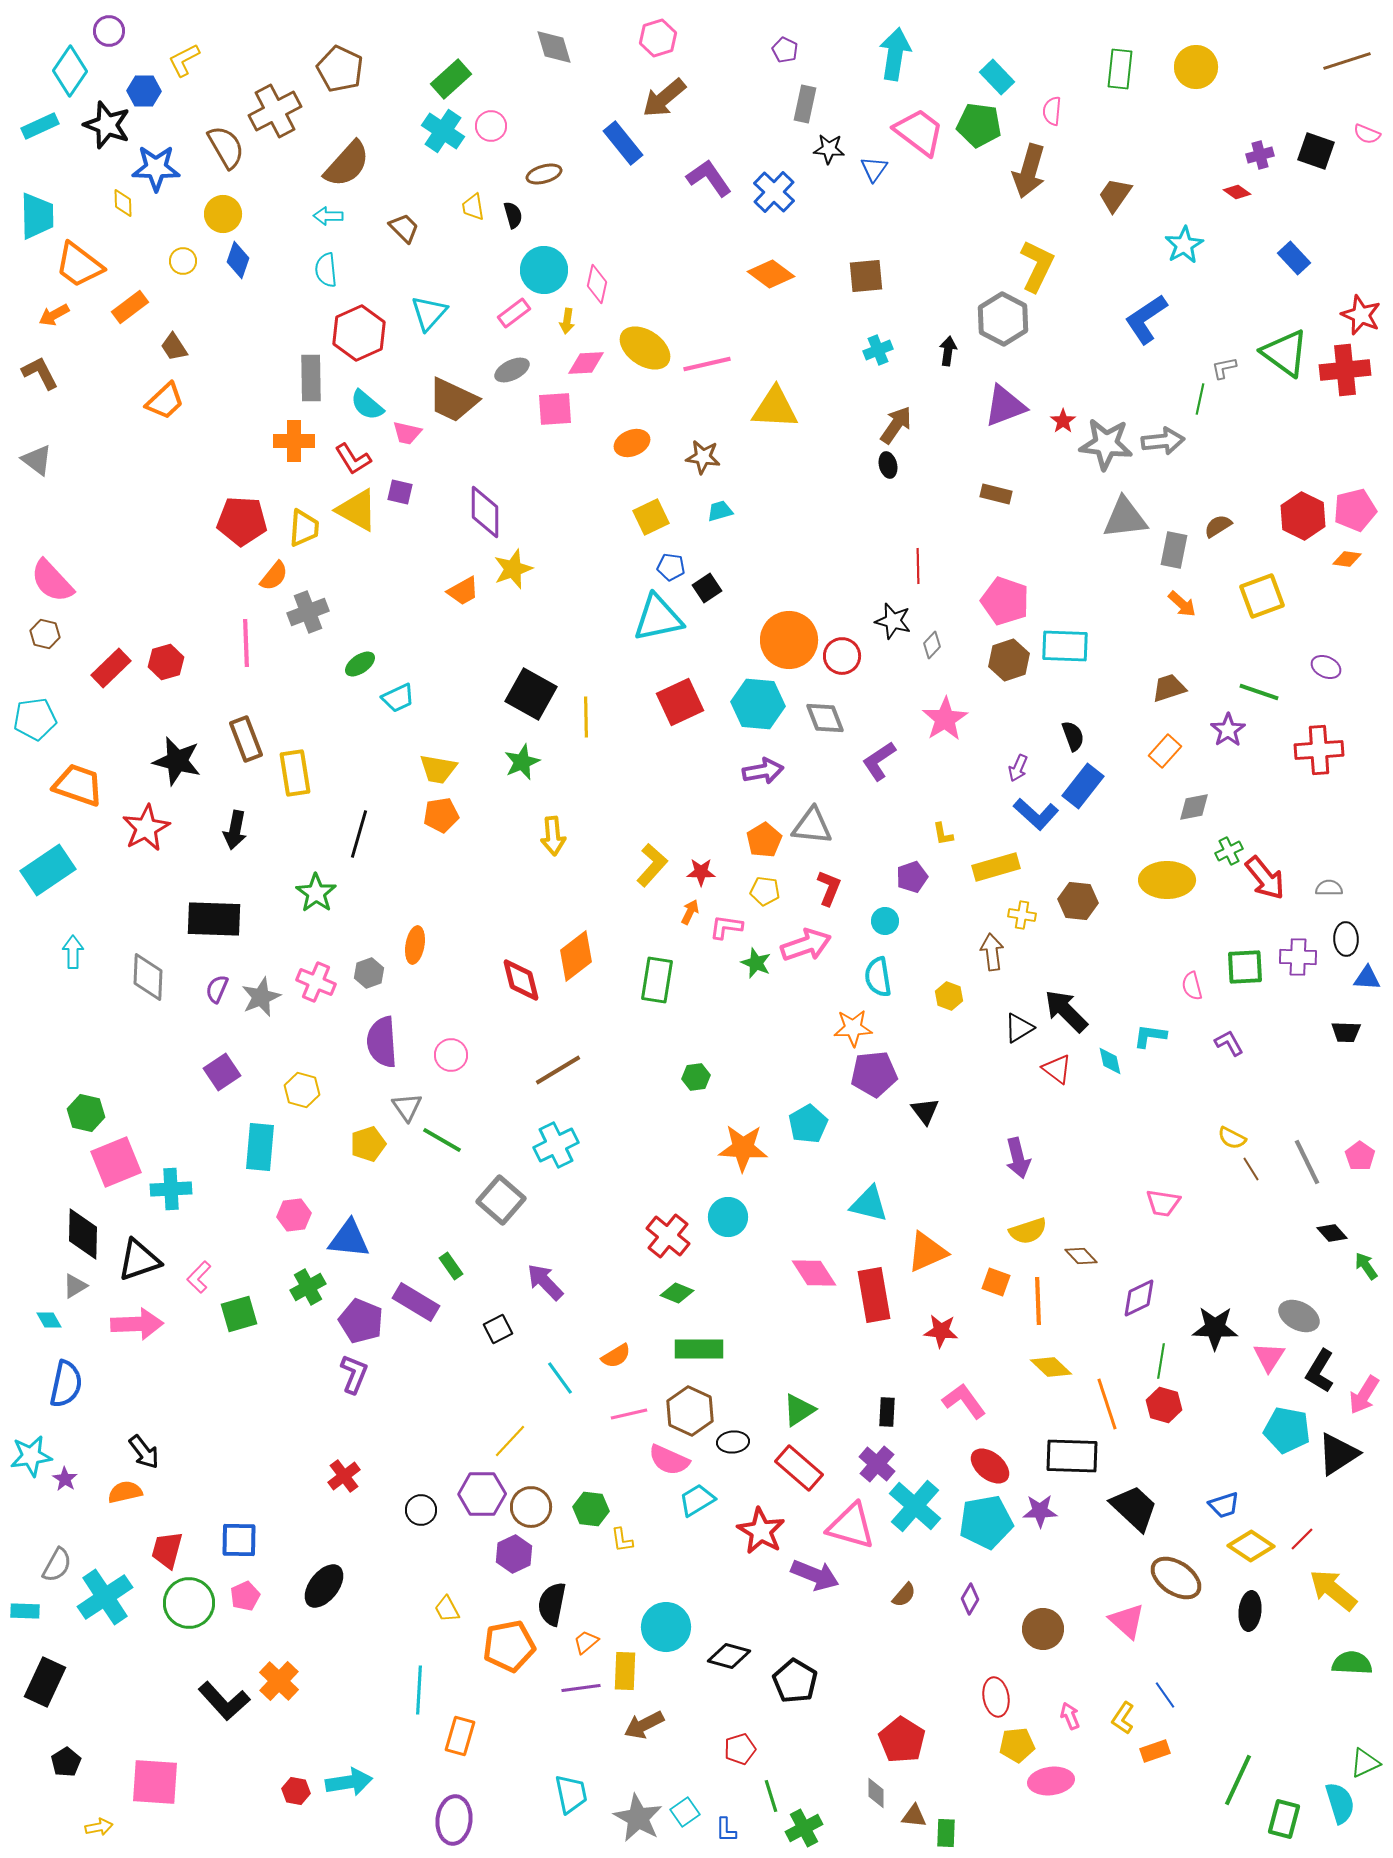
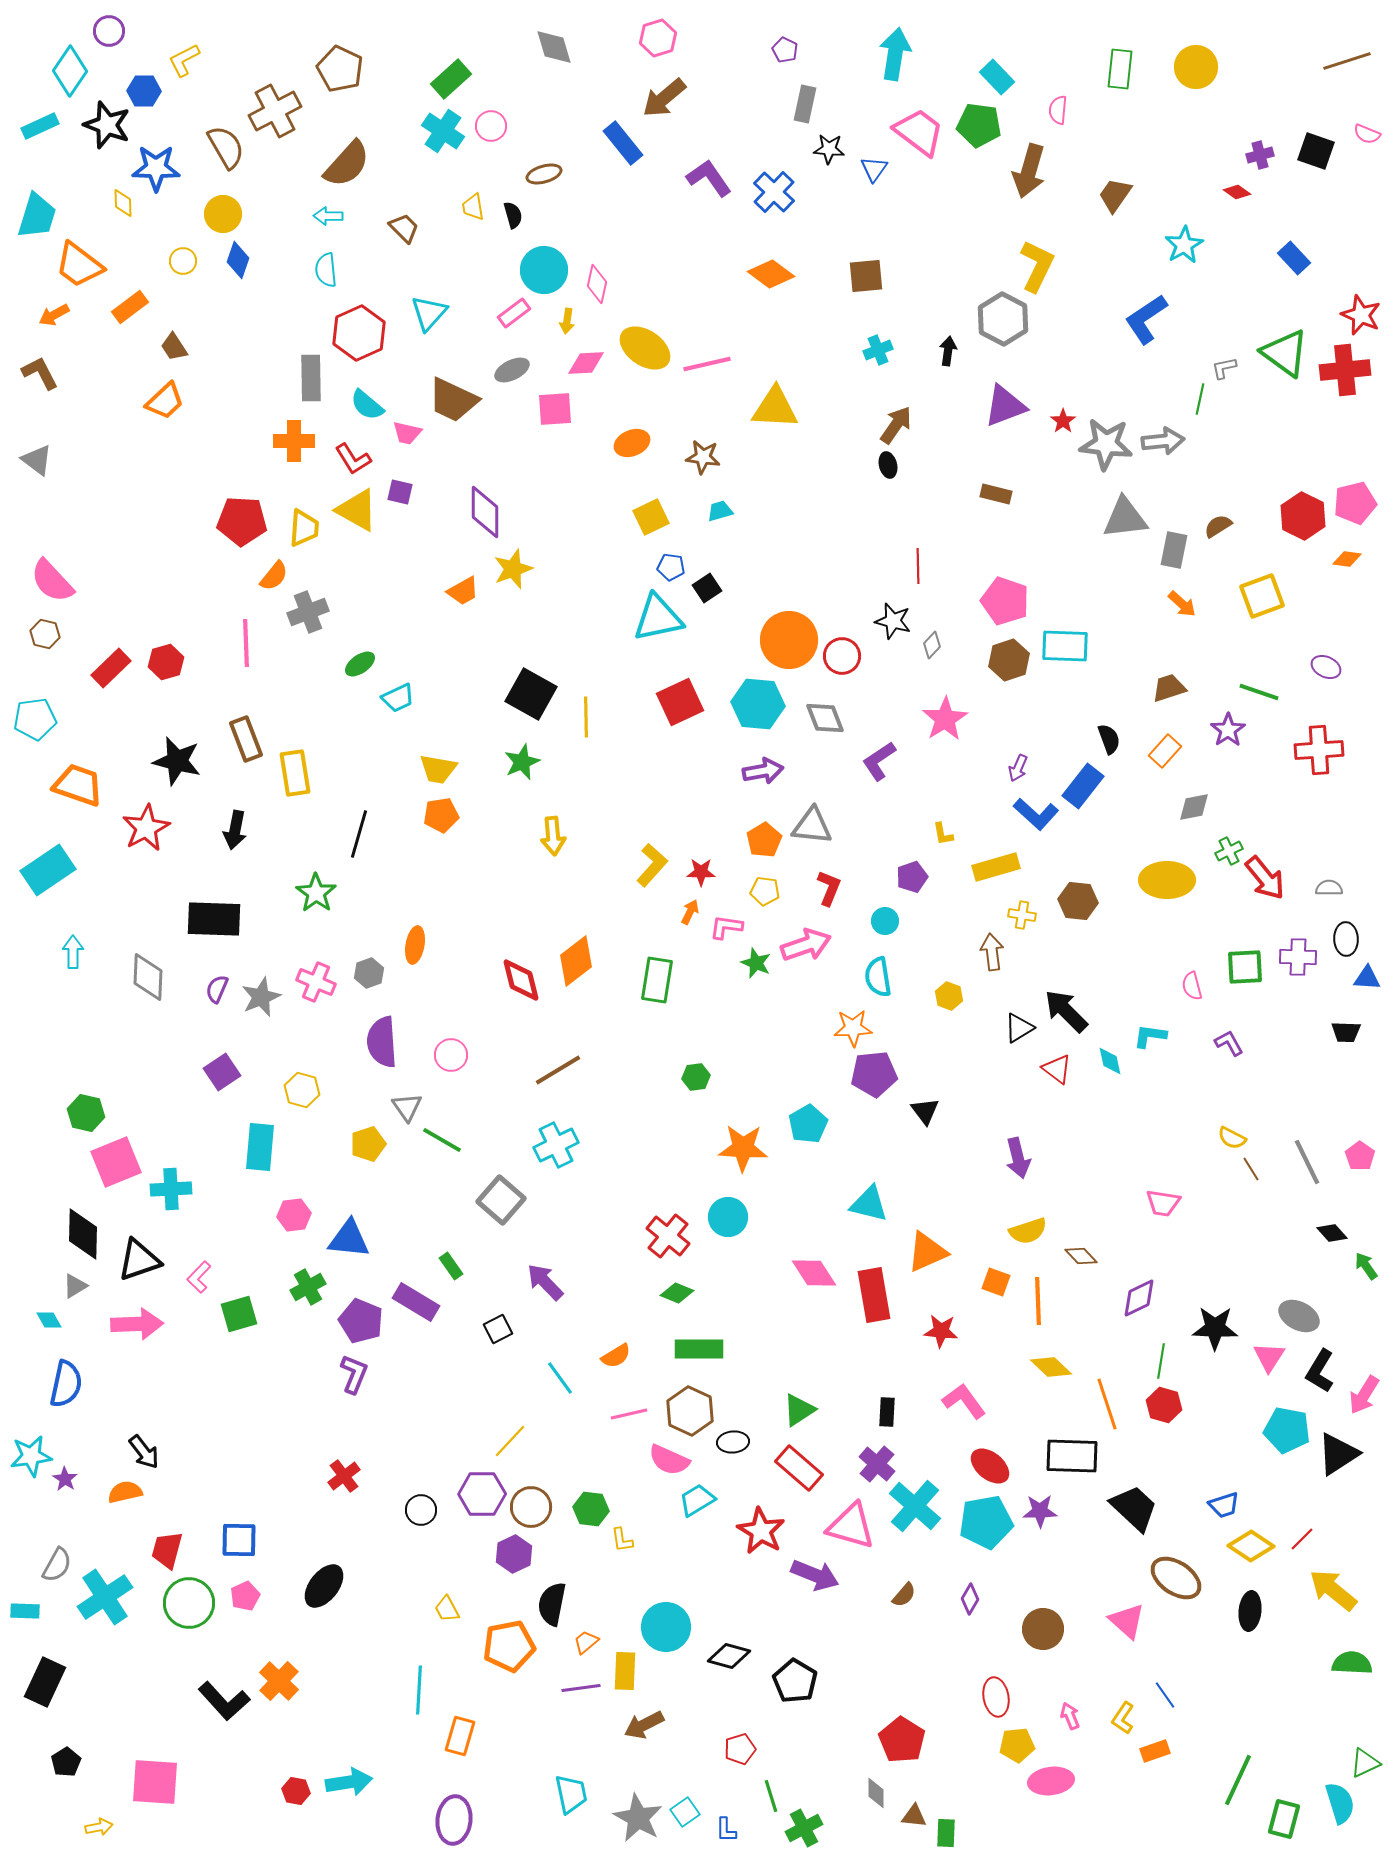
pink semicircle at (1052, 111): moved 6 px right, 1 px up
cyan trapezoid at (37, 216): rotated 18 degrees clockwise
pink pentagon at (1355, 510): moved 7 px up
black semicircle at (1073, 736): moved 36 px right, 3 px down
orange diamond at (576, 956): moved 5 px down
